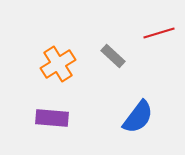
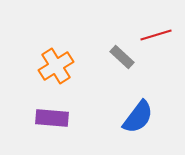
red line: moved 3 px left, 2 px down
gray rectangle: moved 9 px right, 1 px down
orange cross: moved 2 px left, 2 px down
